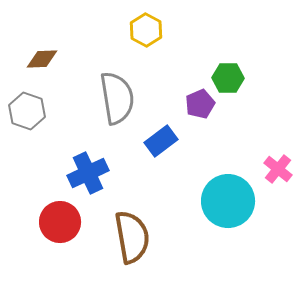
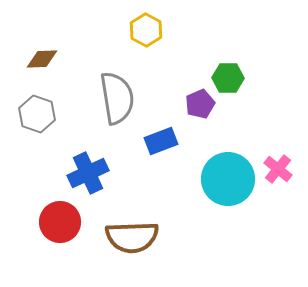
gray hexagon: moved 10 px right, 3 px down
blue rectangle: rotated 16 degrees clockwise
cyan circle: moved 22 px up
brown semicircle: rotated 98 degrees clockwise
